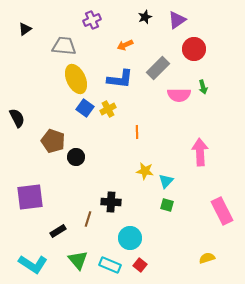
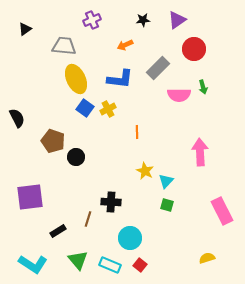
black star: moved 2 px left, 3 px down; rotated 16 degrees clockwise
yellow star: rotated 18 degrees clockwise
